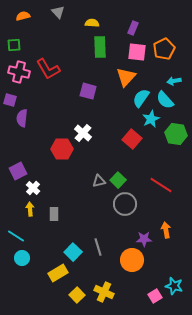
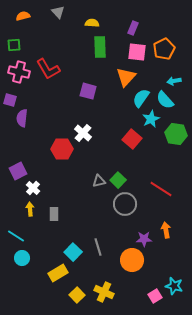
red line at (161, 185): moved 4 px down
